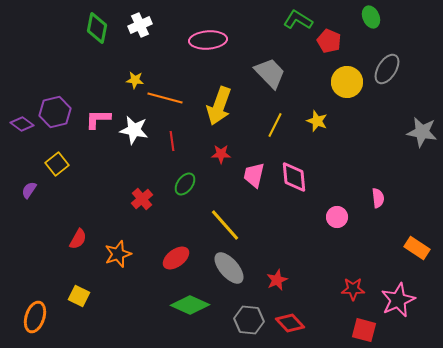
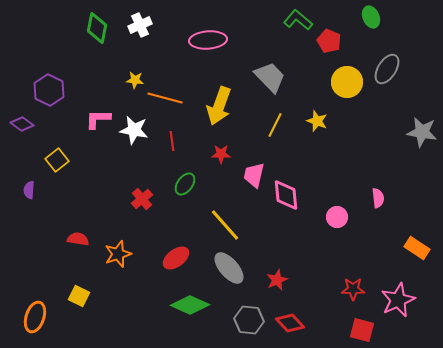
green L-shape at (298, 20): rotated 8 degrees clockwise
gray trapezoid at (270, 73): moved 4 px down
purple hexagon at (55, 112): moved 6 px left, 22 px up; rotated 20 degrees counterclockwise
yellow square at (57, 164): moved 4 px up
pink diamond at (294, 177): moved 8 px left, 18 px down
purple semicircle at (29, 190): rotated 30 degrees counterclockwise
red semicircle at (78, 239): rotated 110 degrees counterclockwise
red square at (364, 330): moved 2 px left
